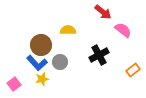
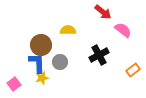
blue L-shape: rotated 140 degrees counterclockwise
yellow star: moved 1 px up
